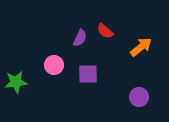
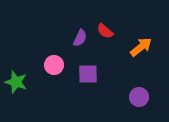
green star: rotated 25 degrees clockwise
